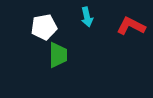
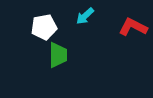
cyan arrow: moved 2 px left, 1 px up; rotated 60 degrees clockwise
red L-shape: moved 2 px right, 1 px down
